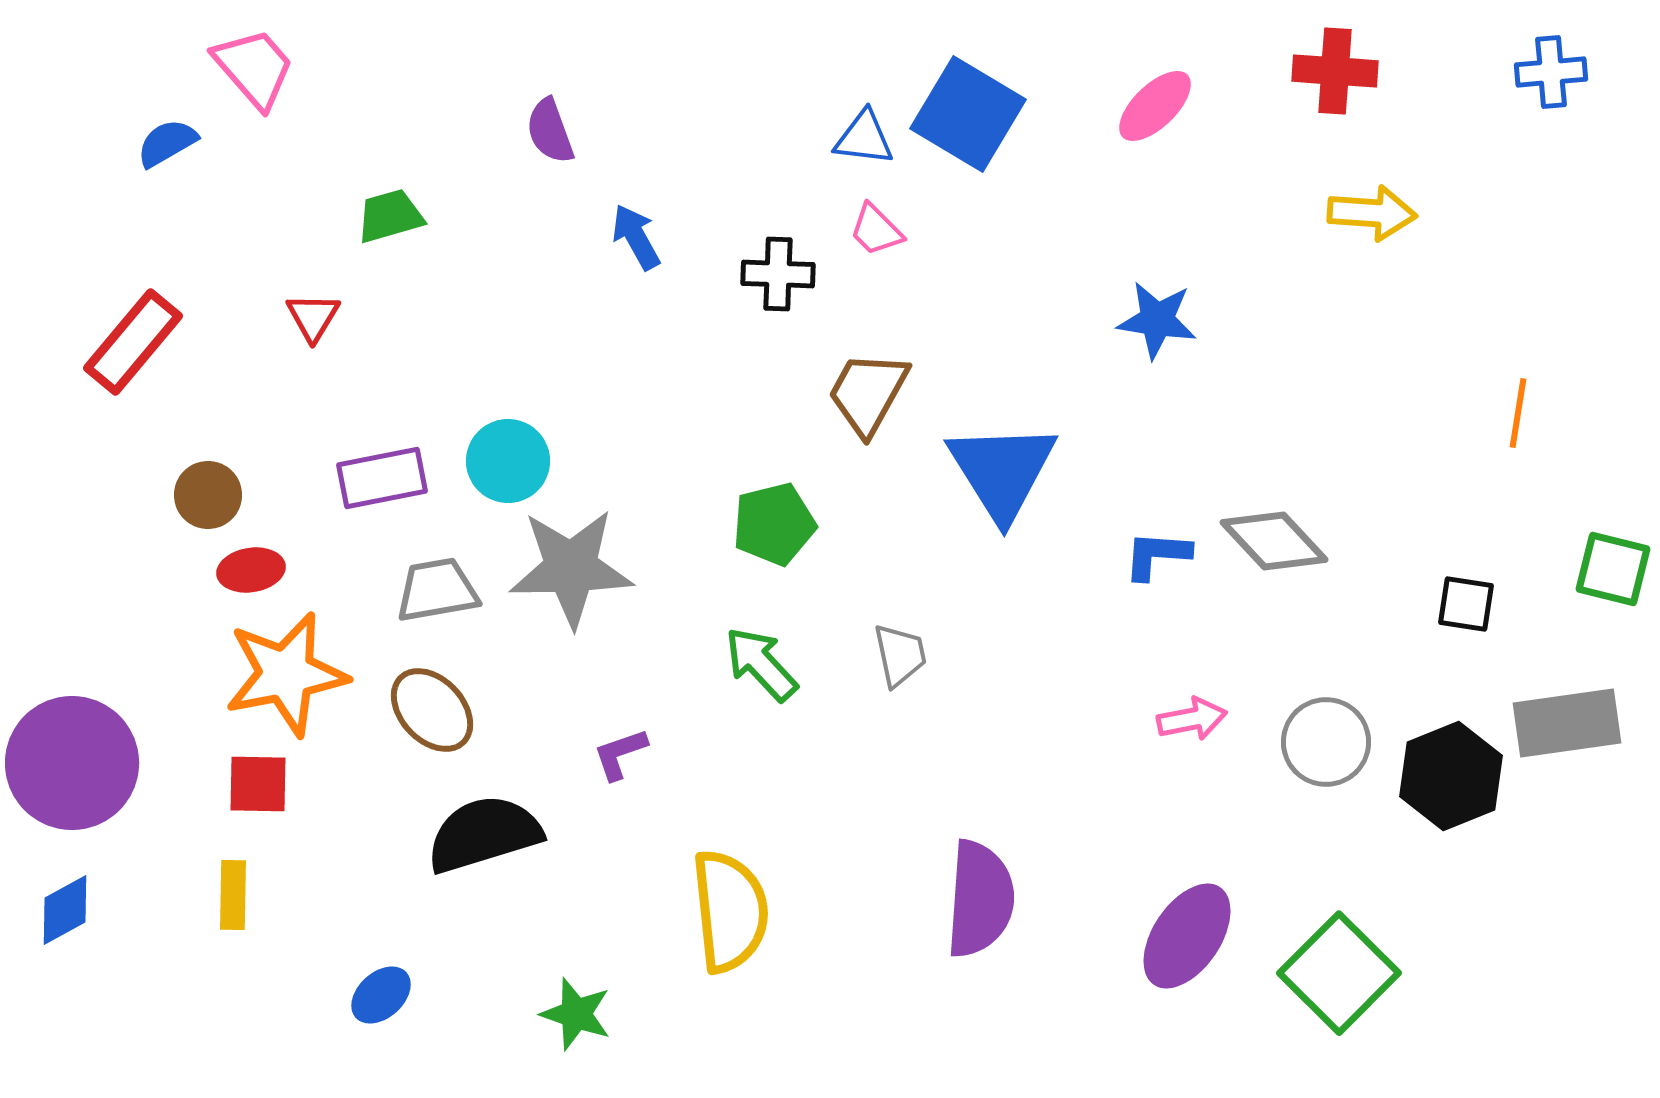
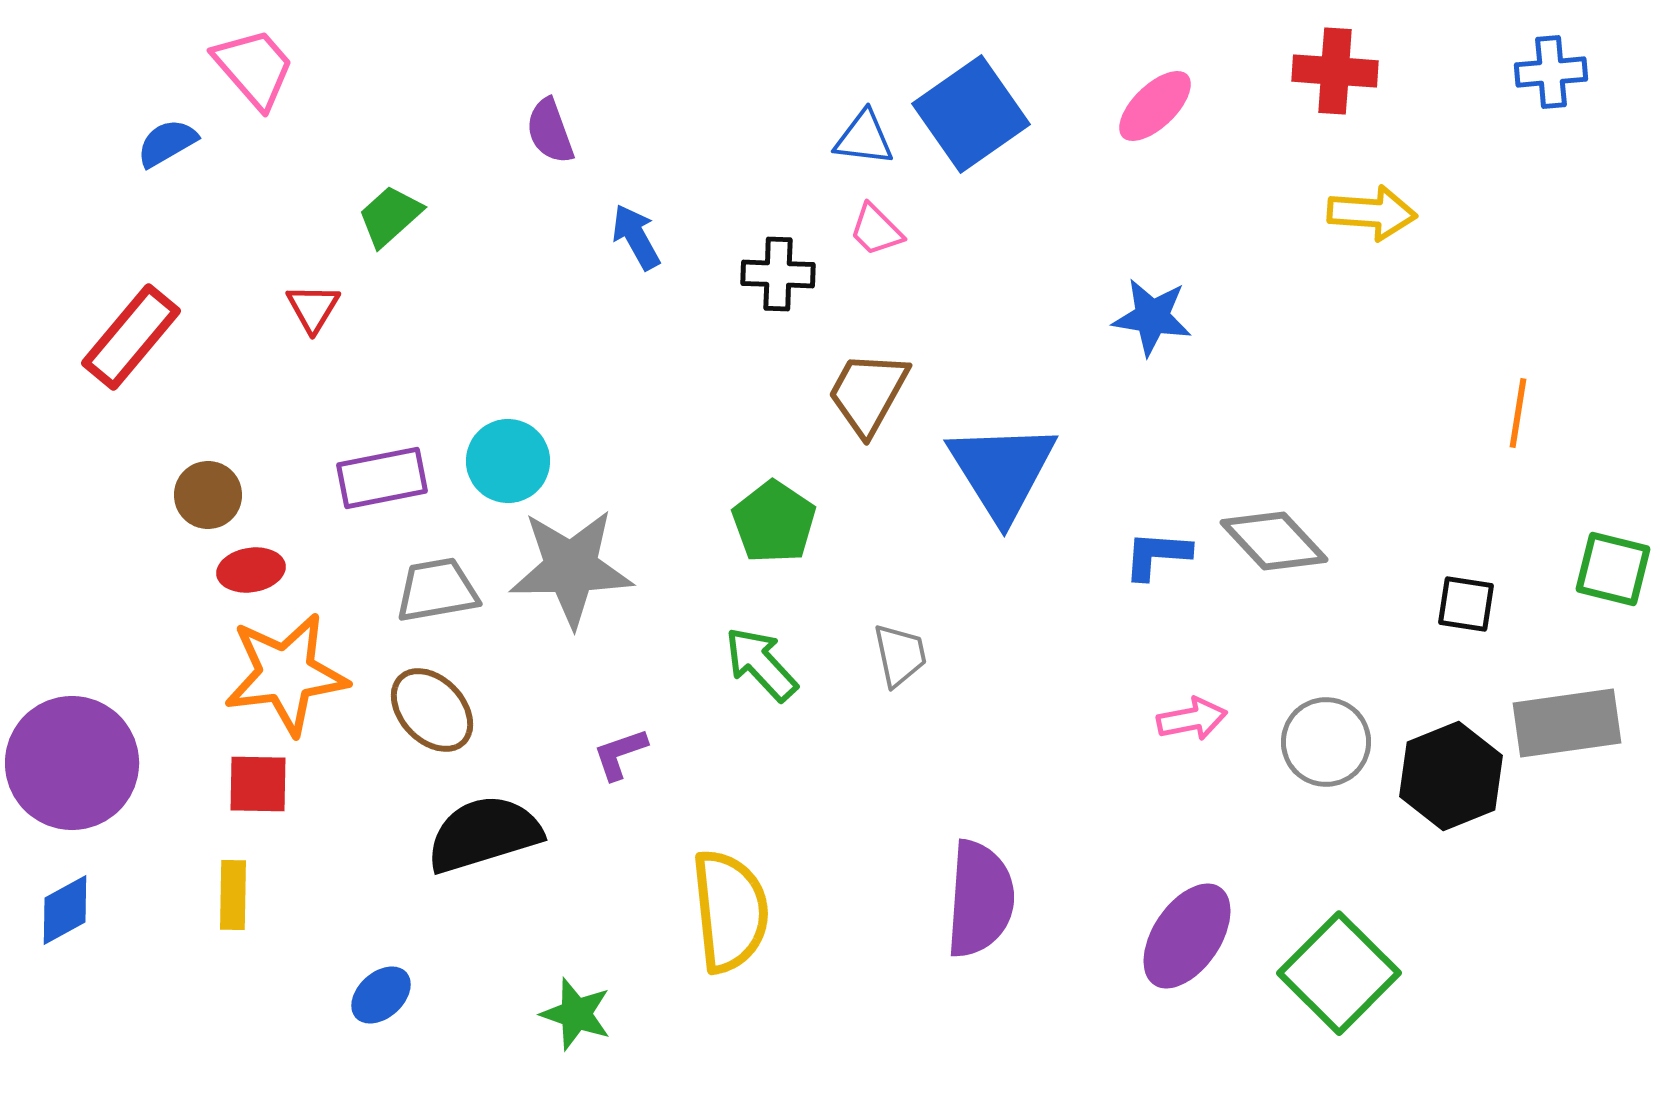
blue square at (968, 114): moved 3 px right; rotated 24 degrees clockwise
green trapezoid at (390, 216): rotated 26 degrees counterclockwise
red triangle at (313, 317): moved 9 px up
blue star at (1157, 320): moved 5 px left, 3 px up
red rectangle at (133, 342): moved 2 px left, 5 px up
green pentagon at (774, 524): moved 2 px up; rotated 24 degrees counterclockwise
orange star at (286, 674): rotated 4 degrees clockwise
